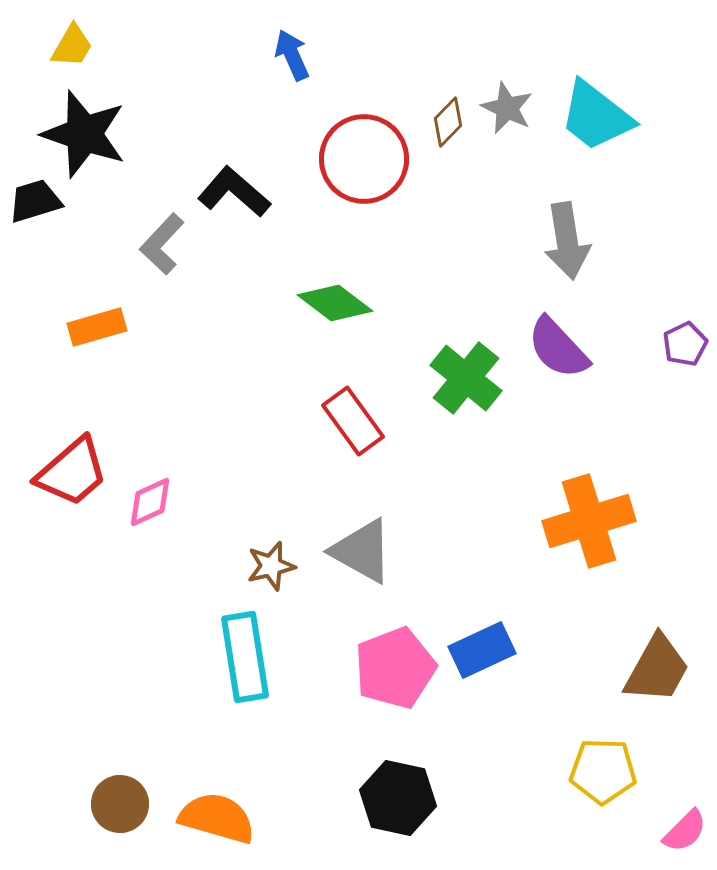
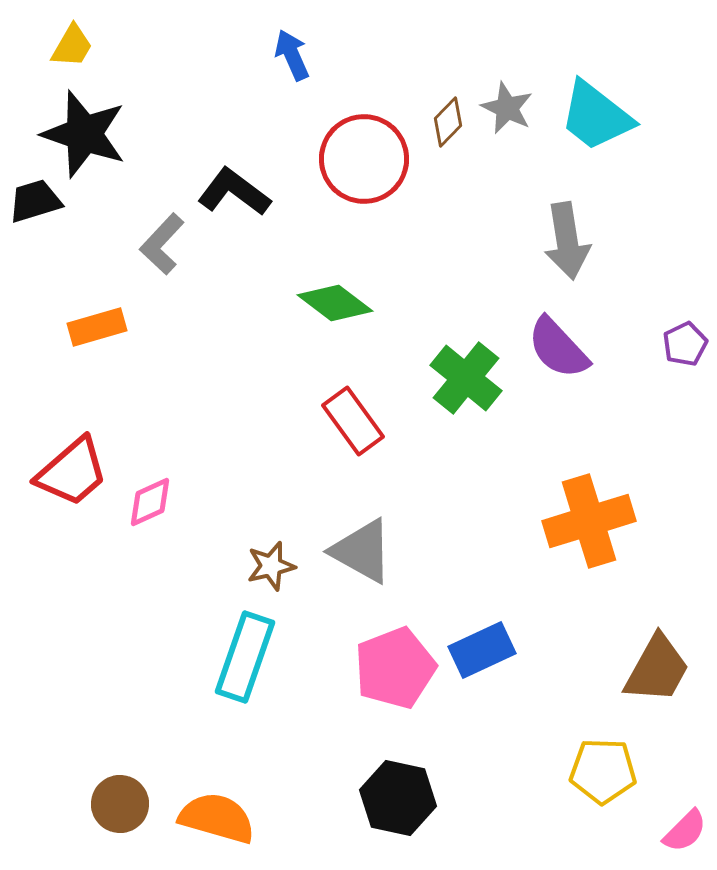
black L-shape: rotated 4 degrees counterclockwise
cyan rectangle: rotated 28 degrees clockwise
